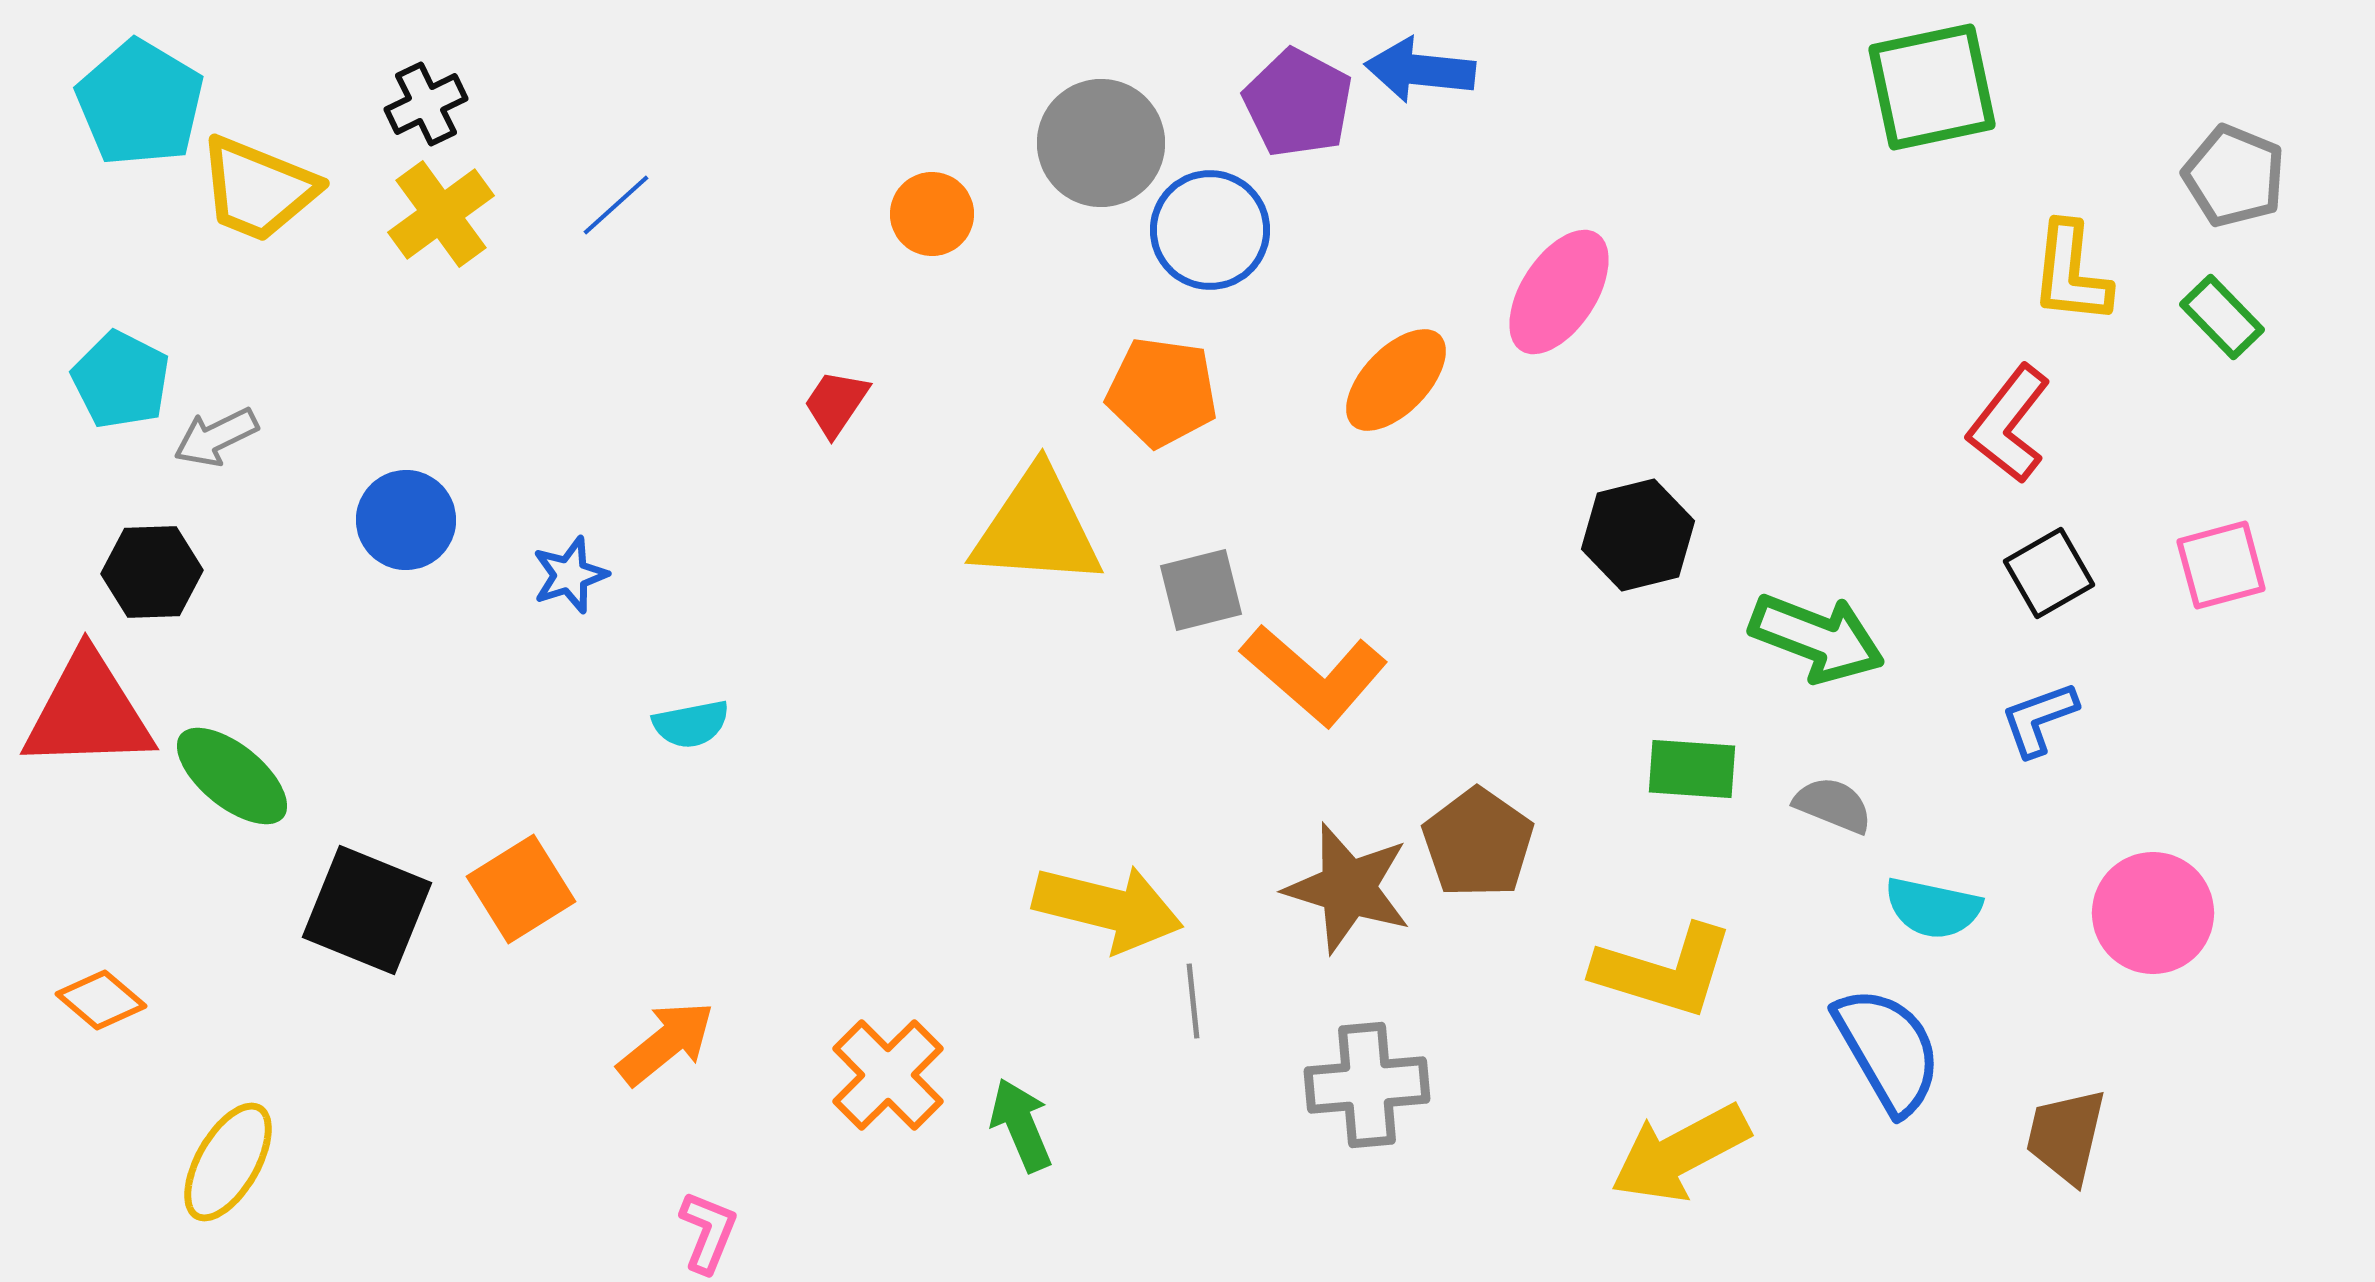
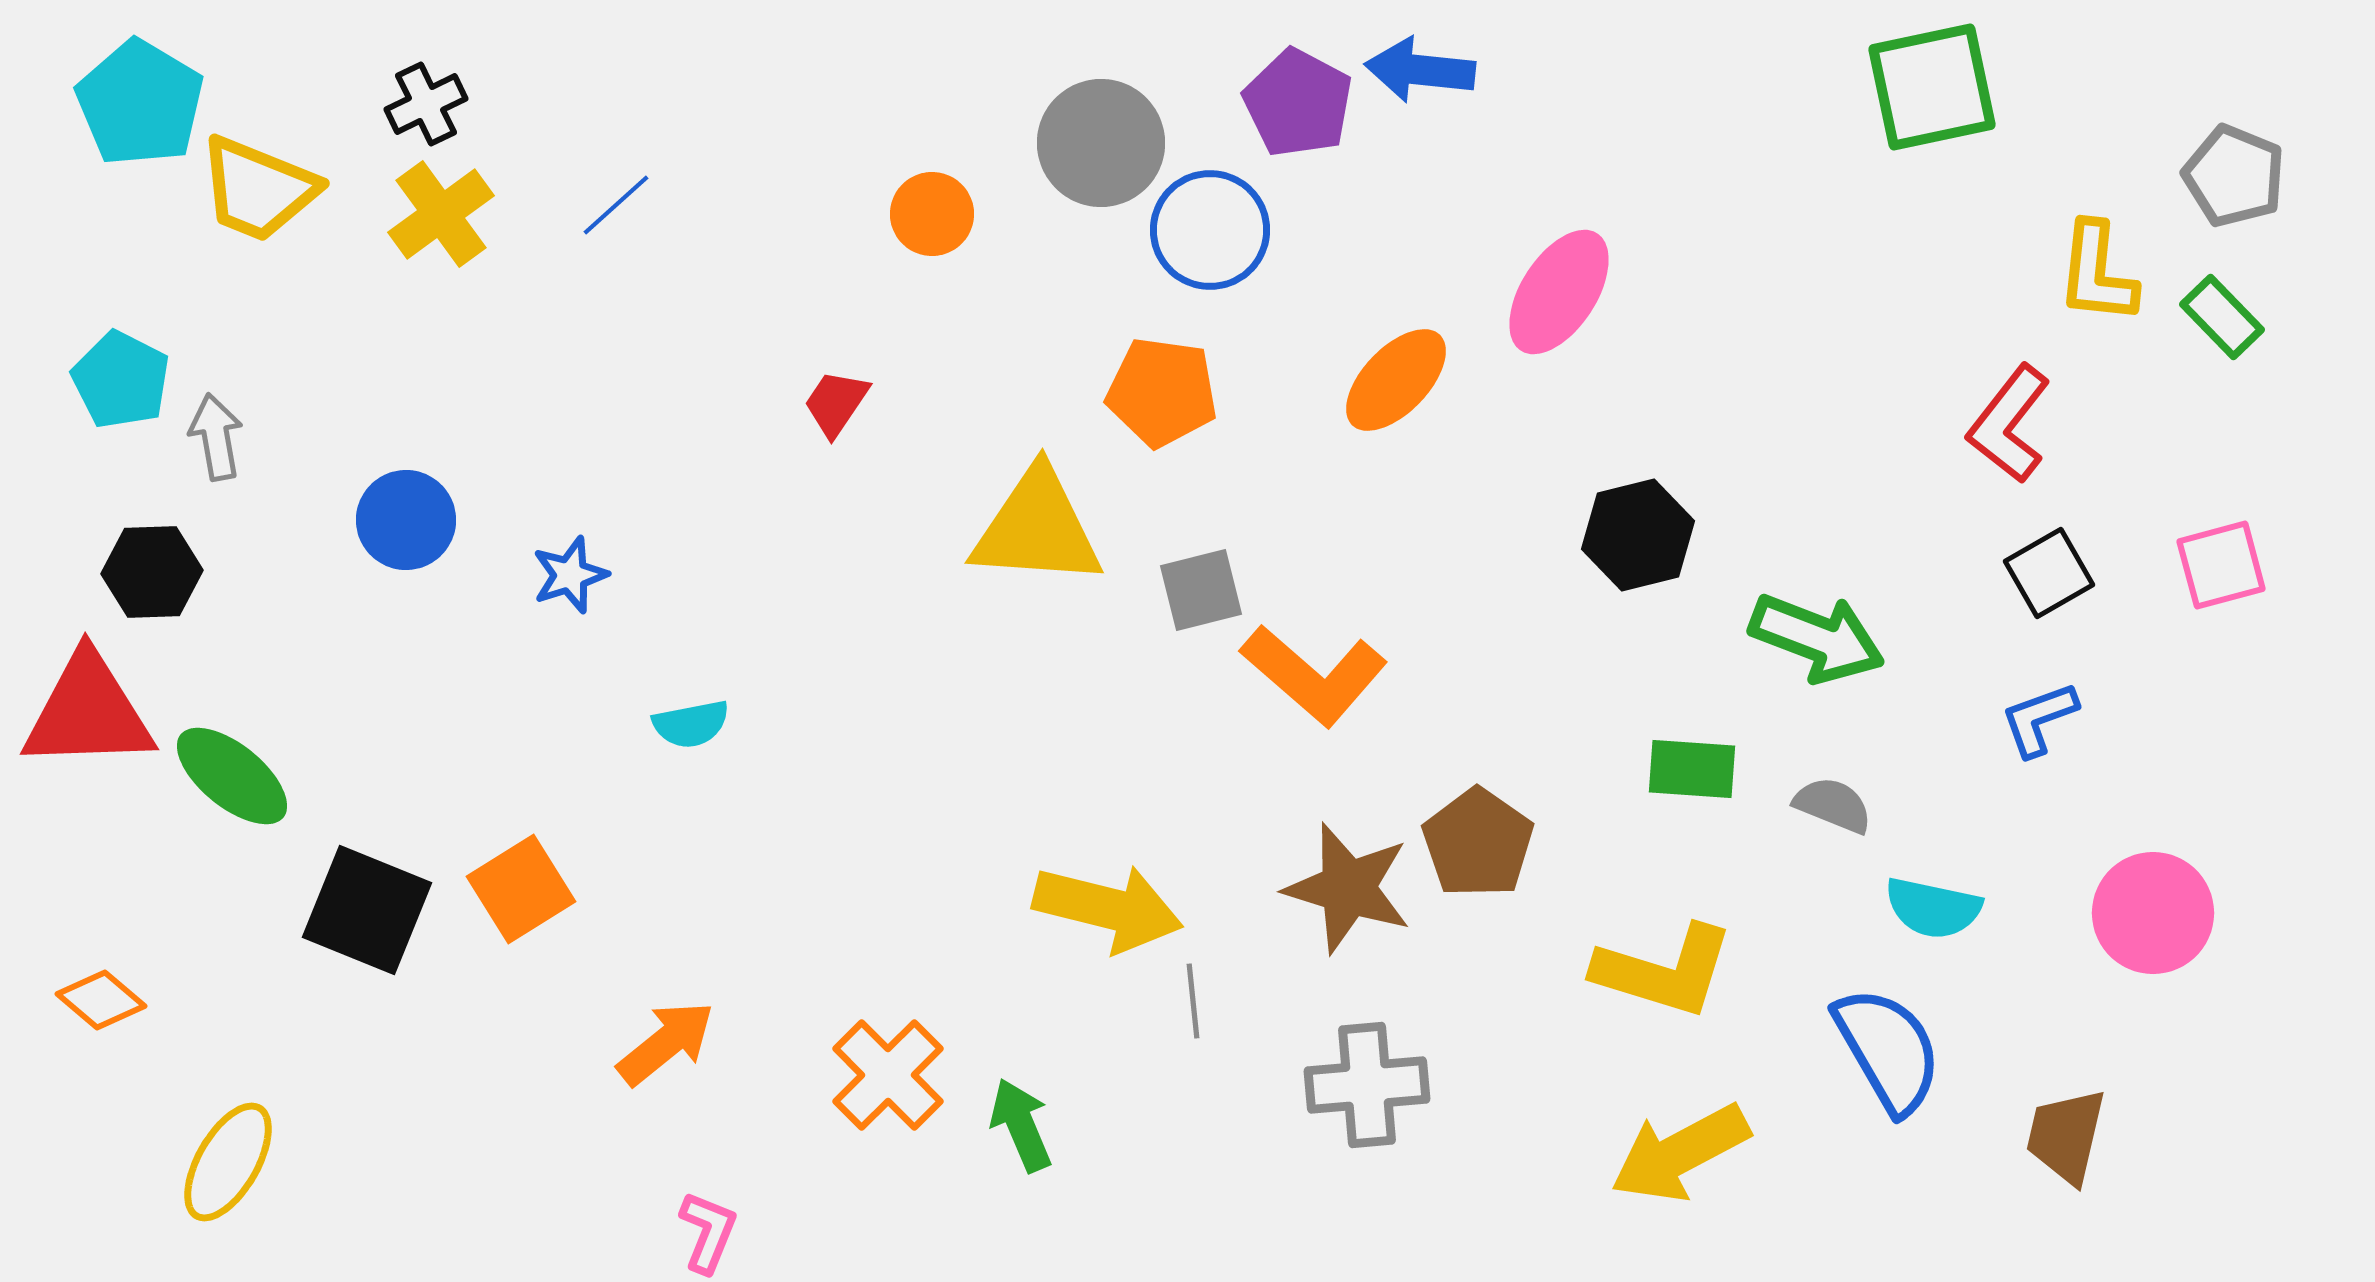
yellow L-shape at (2071, 273): moved 26 px right
gray arrow at (216, 437): rotated 106 degrees clockwise
